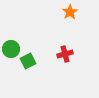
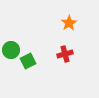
orange star: moved 1 px left, 11 px down
green circle: moved 1 px down
